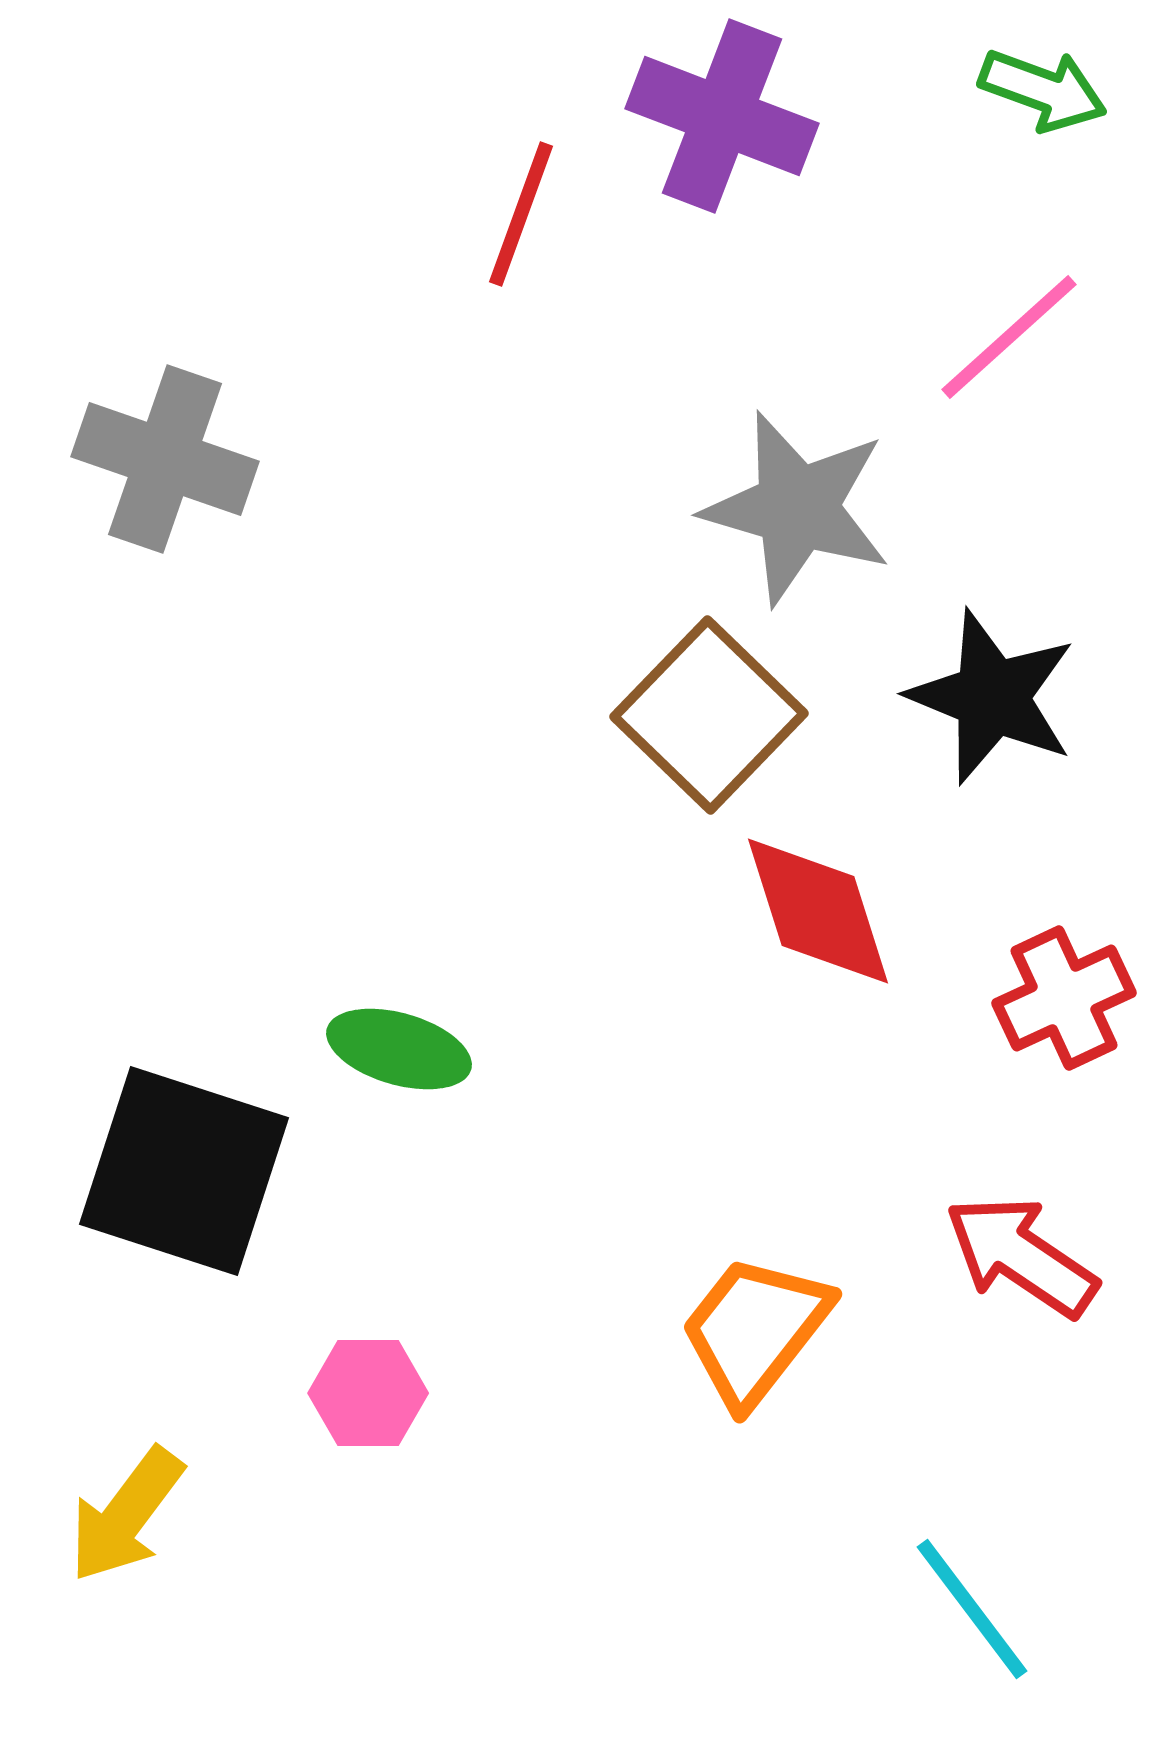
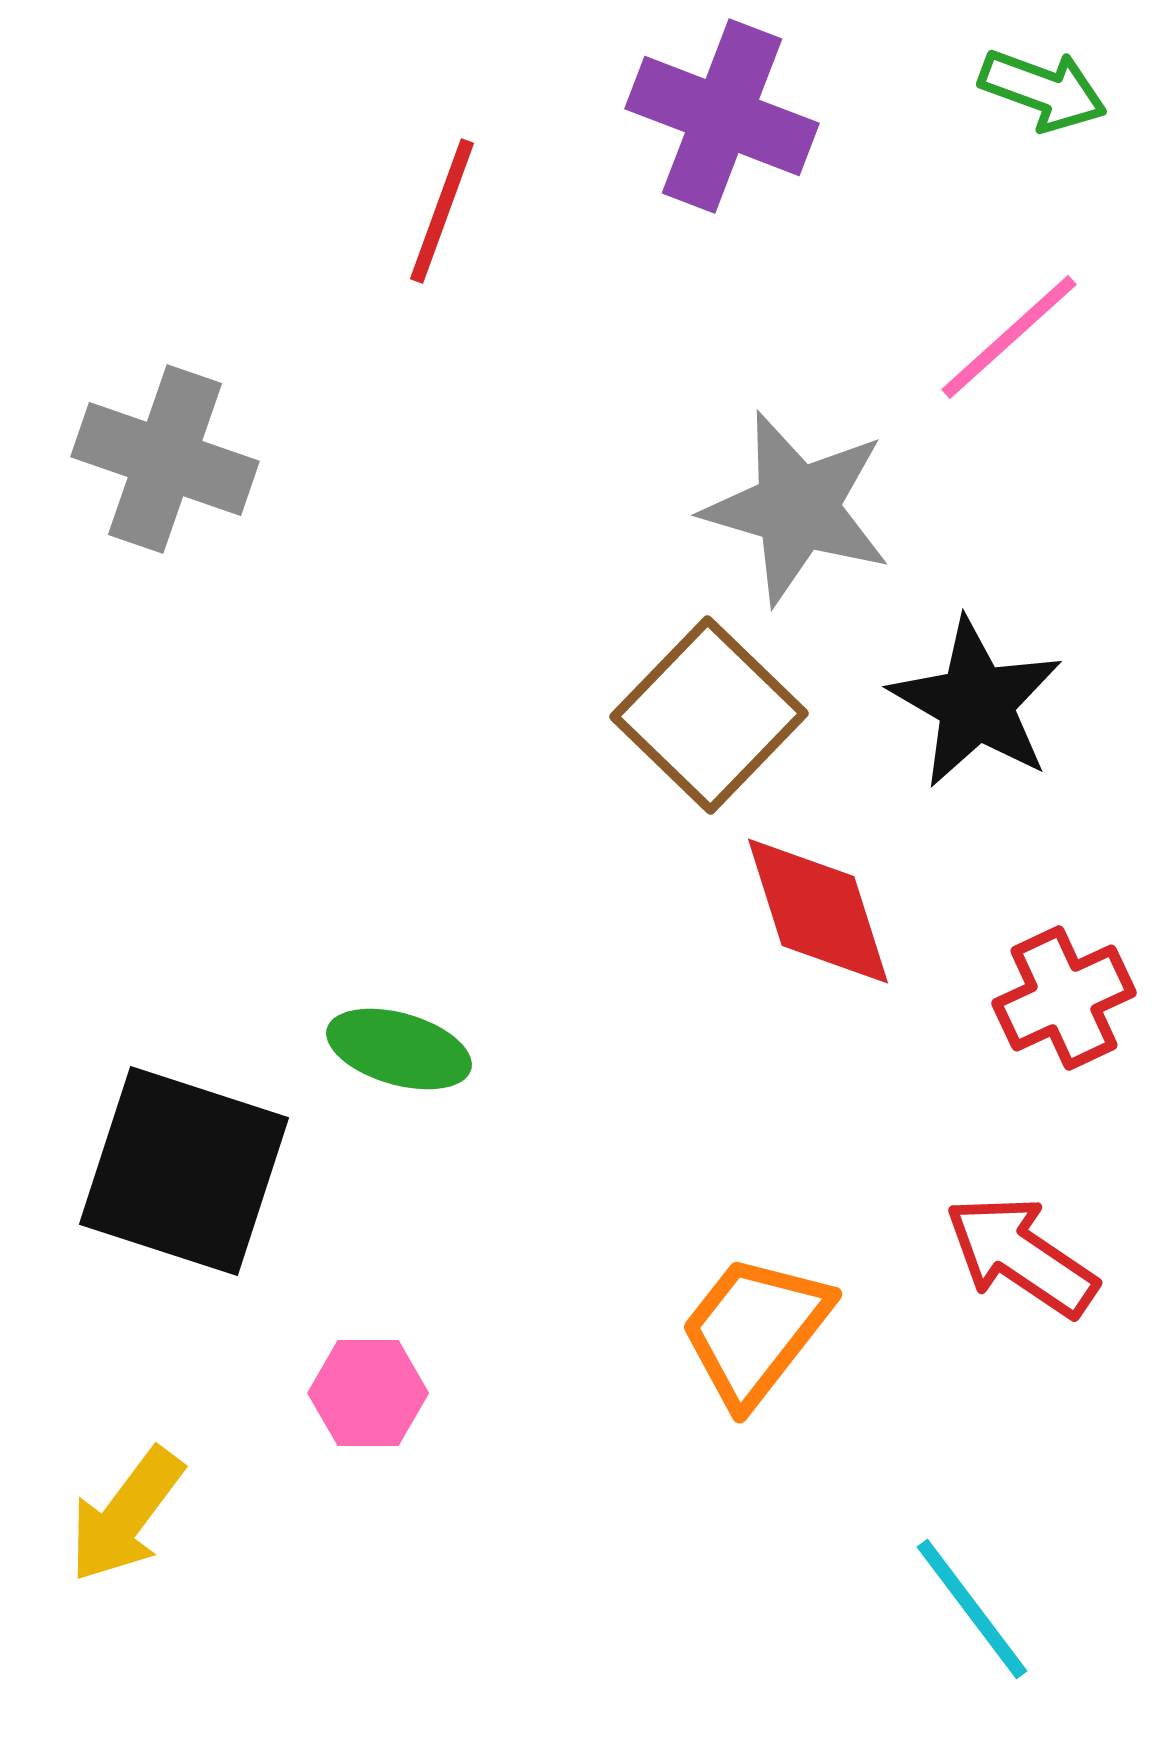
red line: moved 79 px left, 3 px up
black star: moved 16 px left, 6 px down; rotated 8 degrees clockwise
